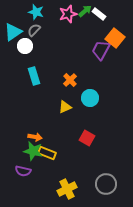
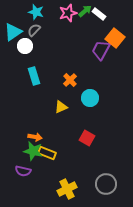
pink star: moved 1 px up
yellow triangle: moved 4 px left
